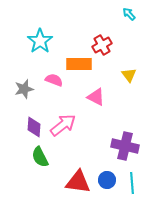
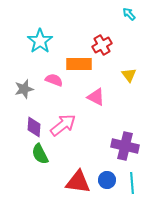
green semicircle: moved 3 px up
